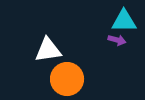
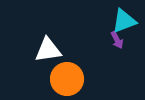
cyan triangle: rotated 20 degrees counterclockwise
purple arrow: rotated 48 degrees clockwise
